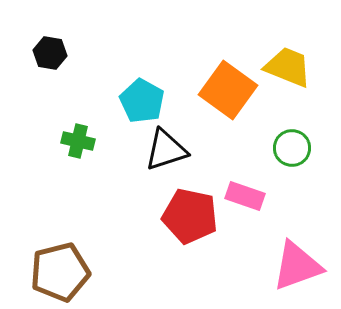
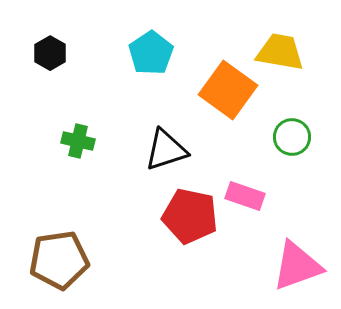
black hexagon: rotated 20 degrees clockwise
yellow trapezoid: moved 8 px left, 15 px up; rotated 12 degrees counterclockwise
cyan pentagon: moved 9 px right, 48 px up; rotated 9 degrees clockwise
green circle: moved 11 px up
brown pentagon: moved 1 px left, 12 px up; rotated 6 degrees clockwise
